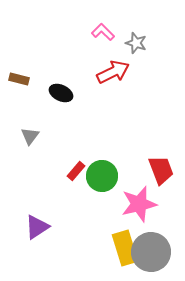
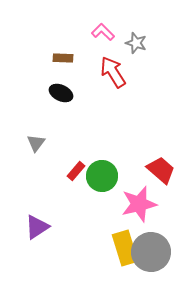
red arrow: rotated 96 degrees counterclockwise
brown rectangle: moved 44 px right, 21 px up; rotated 12 degrees counterclockwise
gray triangle: moved 6 px right, 7 px down
red trapezoid: rotated 28 degrees counterclockwise
